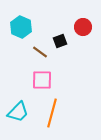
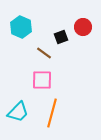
black square: moved 1 px right, 4 px up
brown line: moved 4 px right, 1 px down
